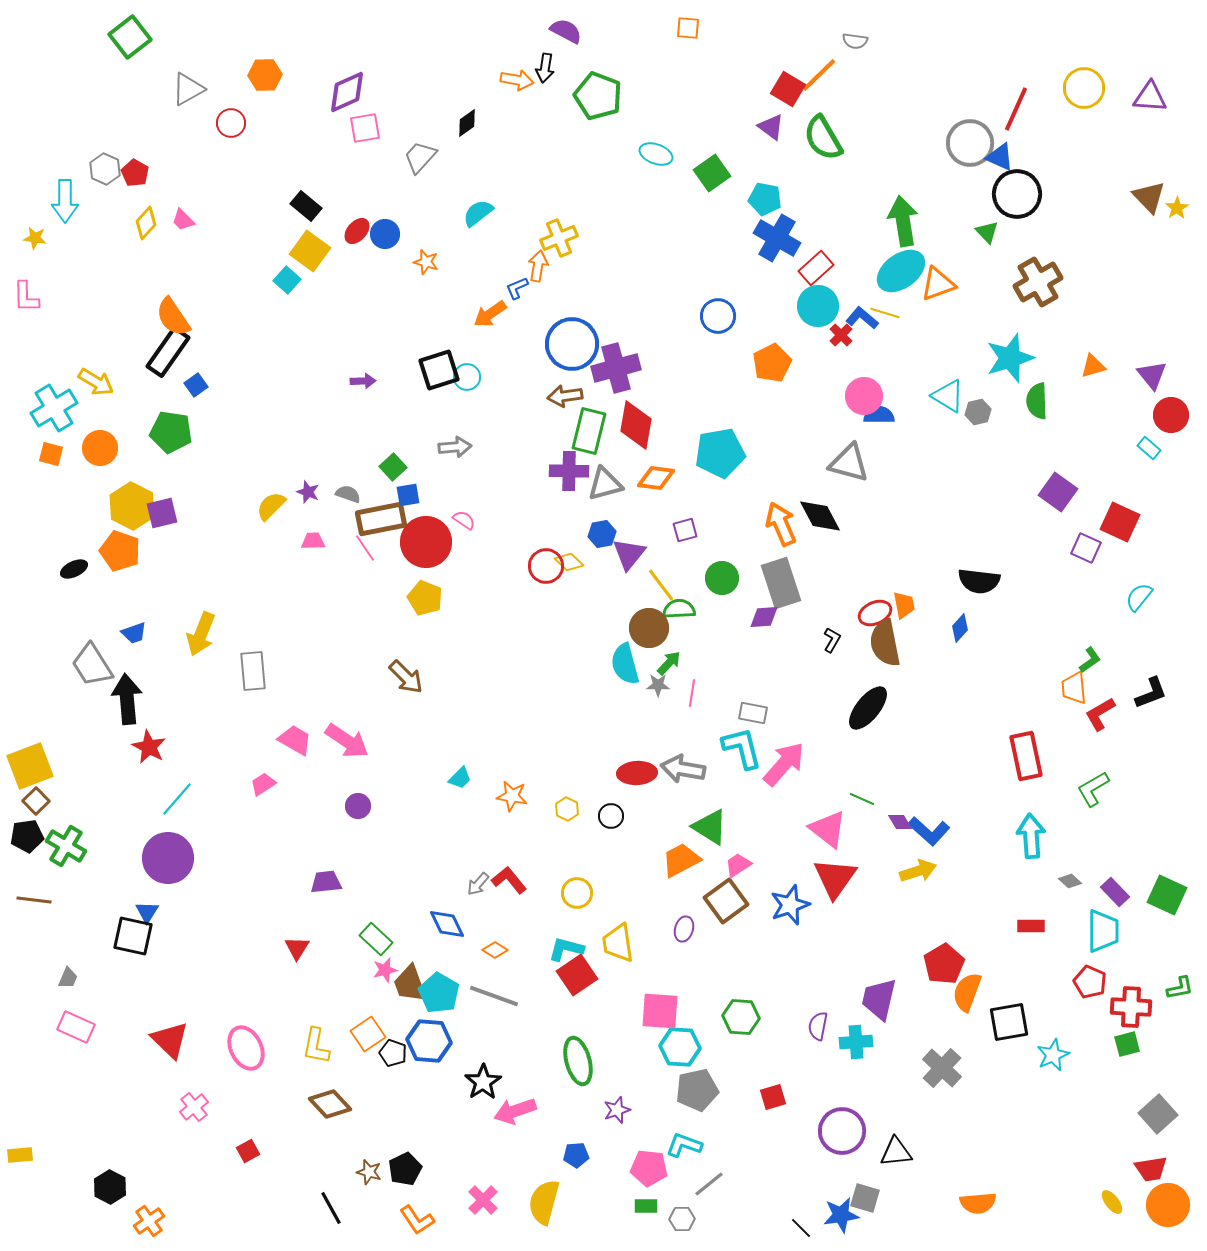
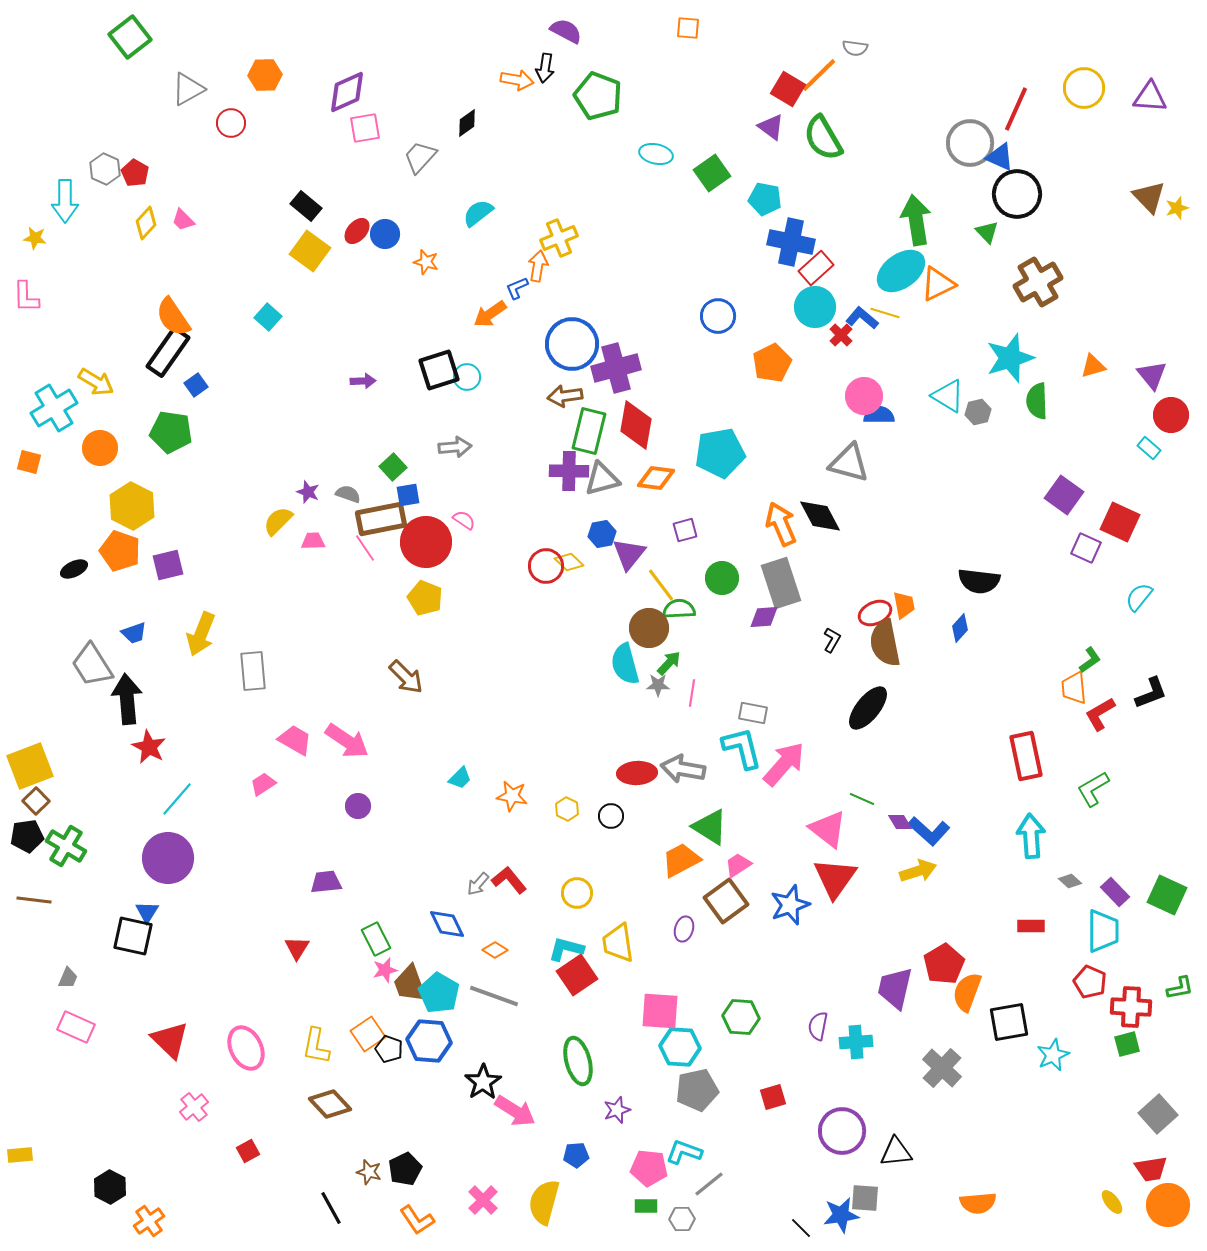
gray semicircle at (855, 41): moved 7 px down
cyan ellipse at (656, 154): rotated 8 degrees counterclockwise
yellow star at (1177, 208): rotated 15 degrees clockwise
green arrow at (903, 221): moved 13 px right, 1 px up
blue cross at (777, 238): moved 14 px right, 4 px down; rotated 18 degrees counterclockwise
cyan square at (287, 280): moved 19 px left, 37 px down
orange triangle at (938, 284): rotated 6 degrees counterclockwise
cyan circle at (818, 306): moved 3 px left, 1 px down
orange square at (51, 454): moved 22 px left, 8 px down
gray triangle at (605, 484): moved 3 px left, 5 px up
purple square at (1058, 492): moved 6 px right, 3 px down
yellow semicircle at (271, 506): moved 7 px right, 15 px down
purple square at (162, 513): moved 6 px right, 52 px down
green rectangle at (376, 939): rotated 20 degrees clockwise
purple trapezoid at (879, 999): moved 16 px right, 11 px up
black pentagon at (393, 1053): moved 4 px left, 4 px up
pink arrow at (515, 1111): rotated 129 degrees counterclockwise
cyan L-shape at (684, 1145): moved 7 px down
gray square at (865, 1198): rotated 12 degrees counterclockwise
